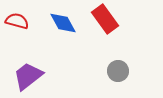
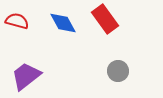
purple trapezoid: moved 2 px left
